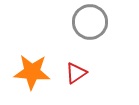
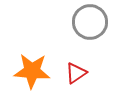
orange star: moved 1 px up
